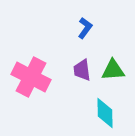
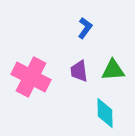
purple trapezoid: moved 3 px left, 1 px down
